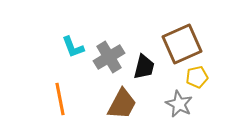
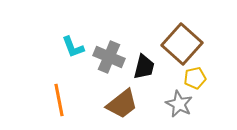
brown square: rotated 24 degrees counterclockwise
gray cross: rotated 36 degrees counterclockwise
yellow pentagon: moved 2 px left, 1 px down
orange line: moved 1 px left, 1 px down
brown trapezoid: rotated 24 degrees clockwise
